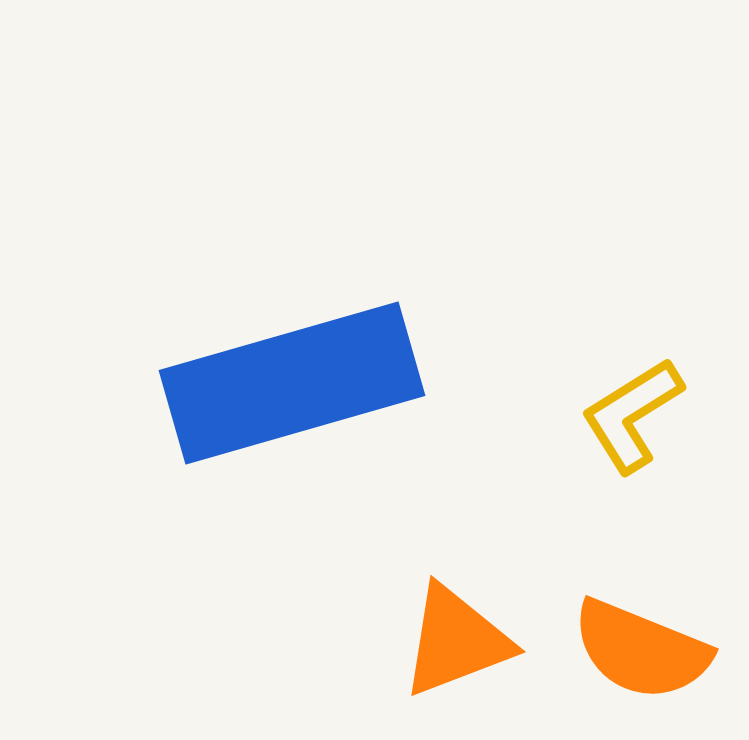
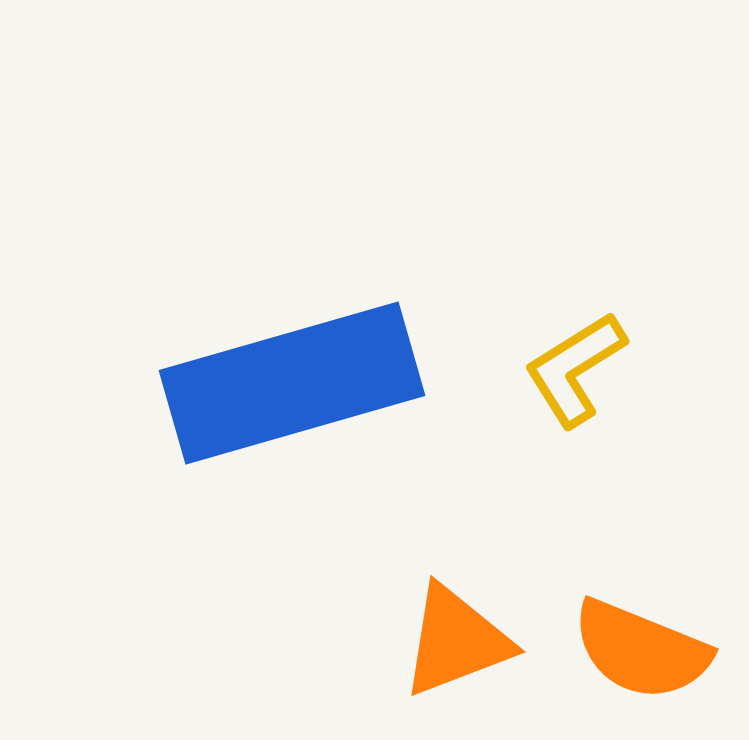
yellow L-shape: moved 57 px left, 46 px up
